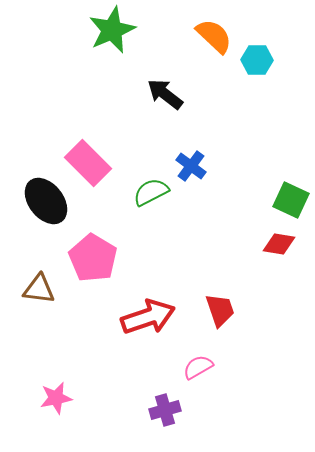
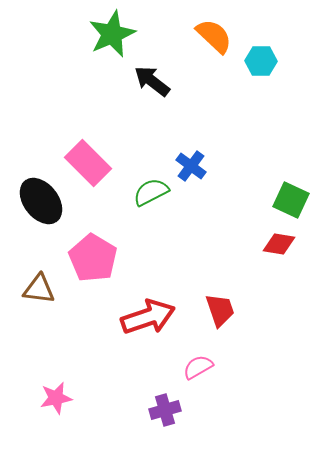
green star: moved 4 px down
cyan hexagon: moved 4 px right, 1 px down
black arrow: moved 13 px left, 13 px up
black ellipse: moved 5 px left
